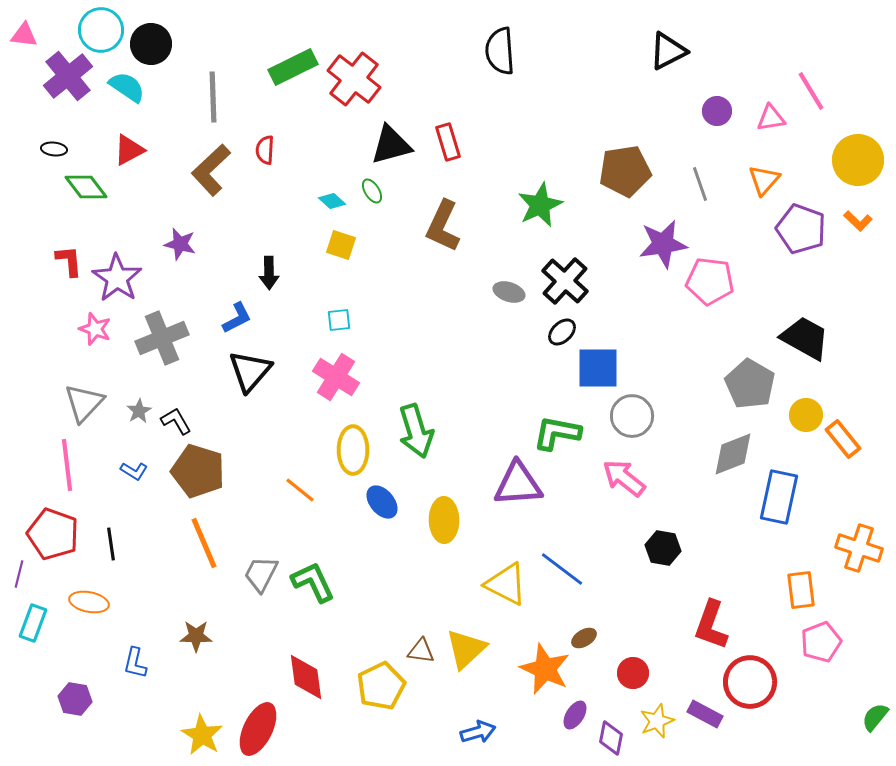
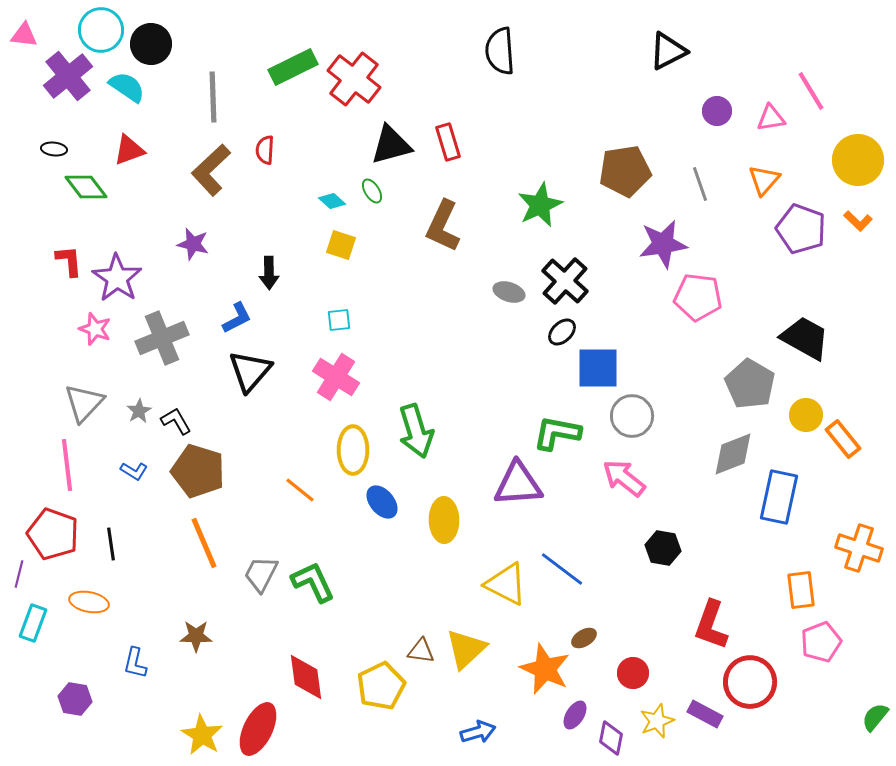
red triangle at (129, 150): rotated 8 degrees clockwise
purple star at (180, 244): moved 13 px right
pink pentagon at (710, 281): moved 12 px left, 16 px down
